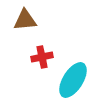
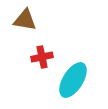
brown triangle: rotated 15 degrees clockwise
